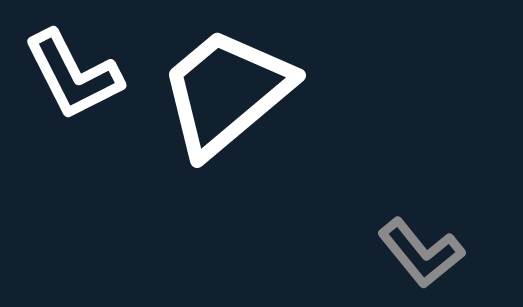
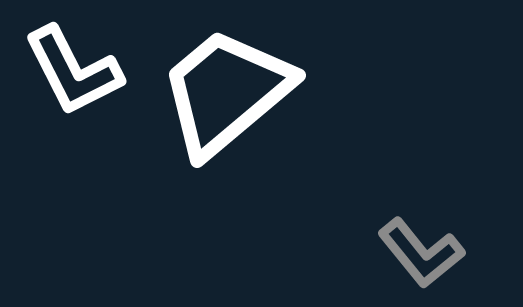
white L-shape: moved 4 px up
